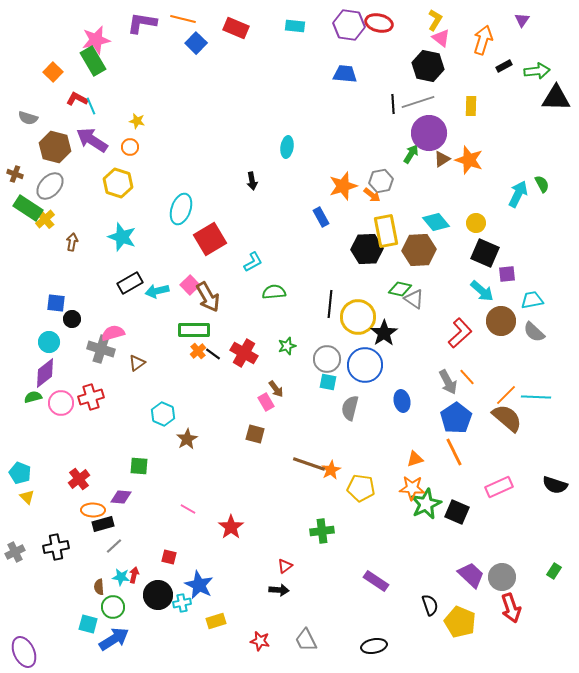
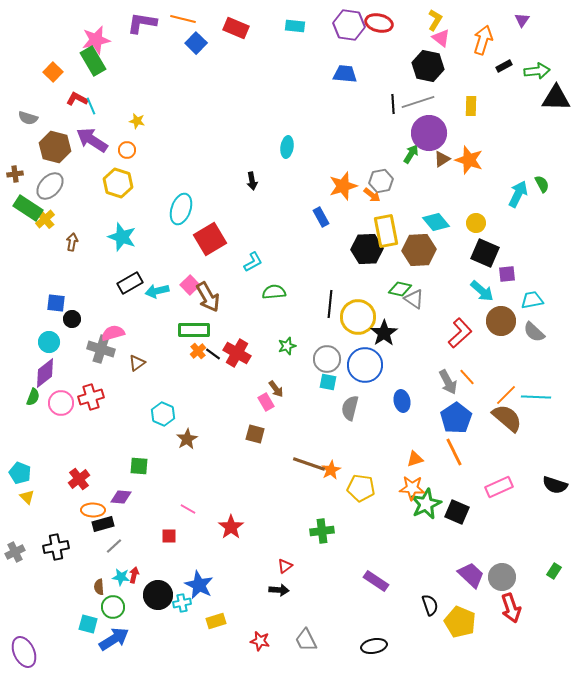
orange circle at (130, 147): moved 3 px left, 3 px down
brown cross at (15, 174): rotated 28 degrees counterclockwise
red cross at (244, 353): moved 7 px left
green semicircle at (33, 397): rotated 126 degrees clockwise
red square at (169, 557): moved 21 px up; rotated 14 degrees counterclockwise
